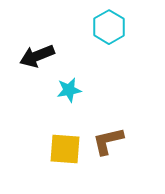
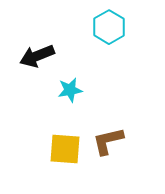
cyan star: moved 1 px right
